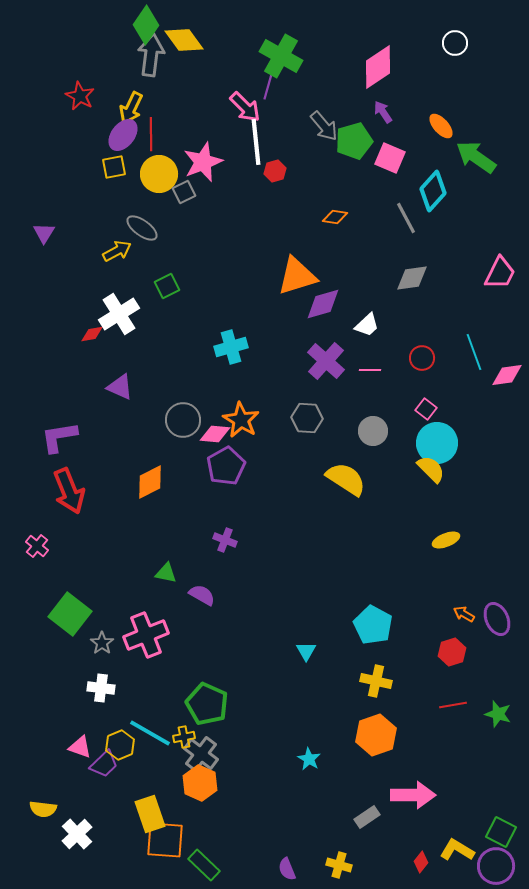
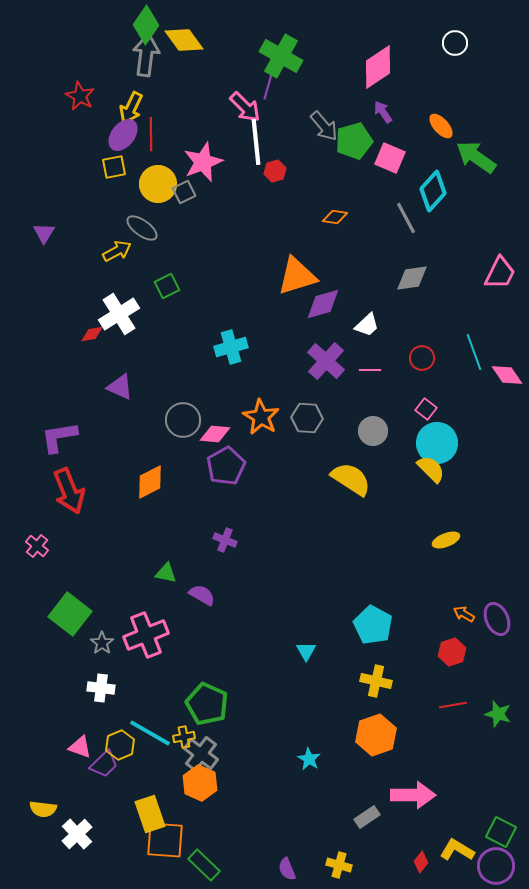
gray arrow at (151, 55): moved 5 px left
yellow circle at (159, 174): moved 1 px left, 10 px down
pink diamond at (507, 375): rotated 64 degrees clockwise
orange star at (241, 420): moved 20 px right, 3 px up
yellow semicircle at (346, 479): moved 5 px right
